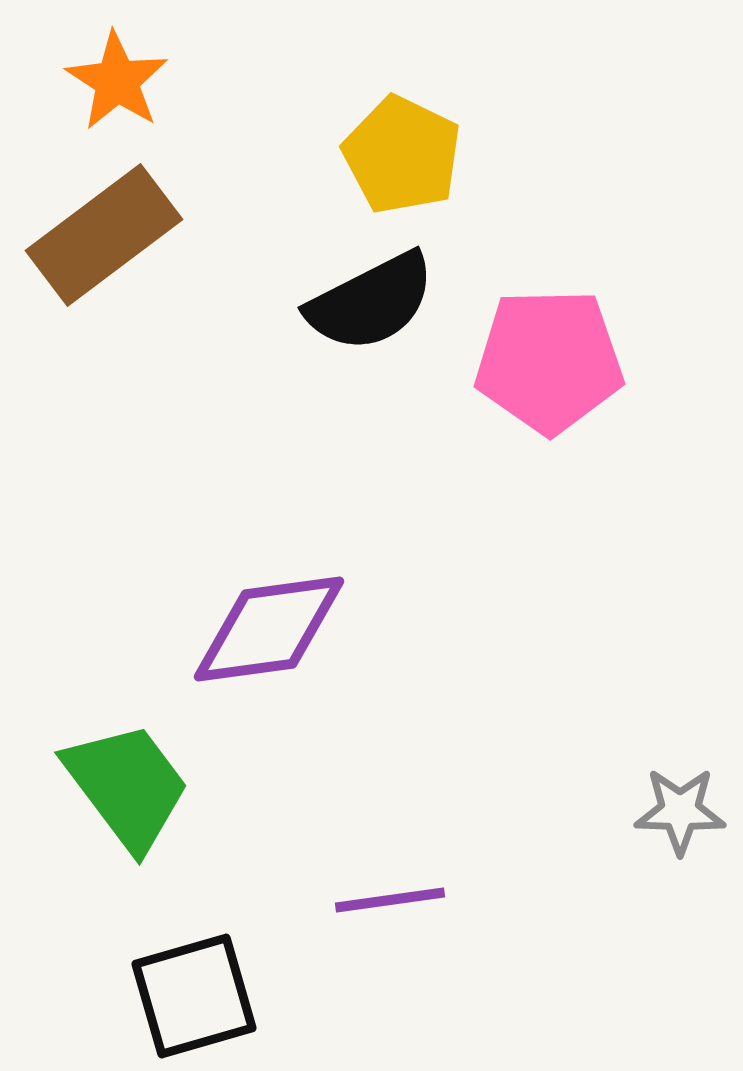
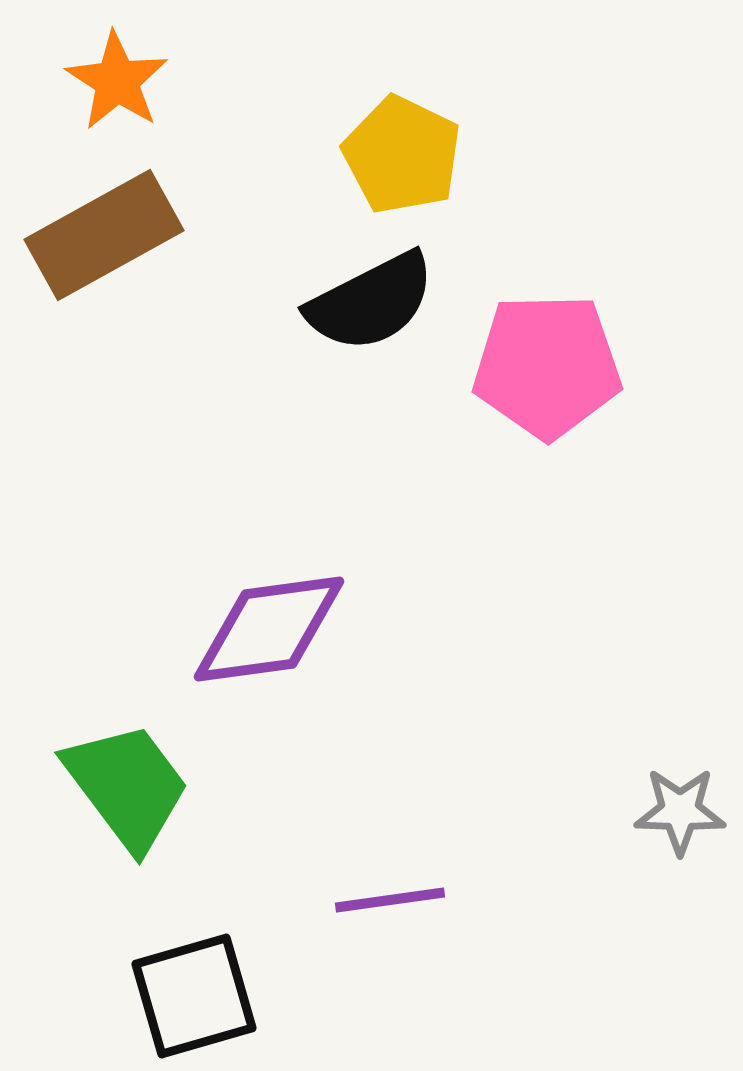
brown rectangle: rotated 8 degrees clockwise
pink pentagon: moved 2 px left, 5 px down
